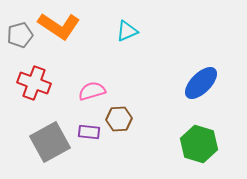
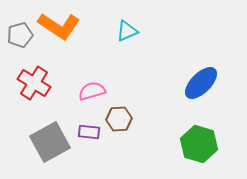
red cross: rotated 12 degrees clockwise
